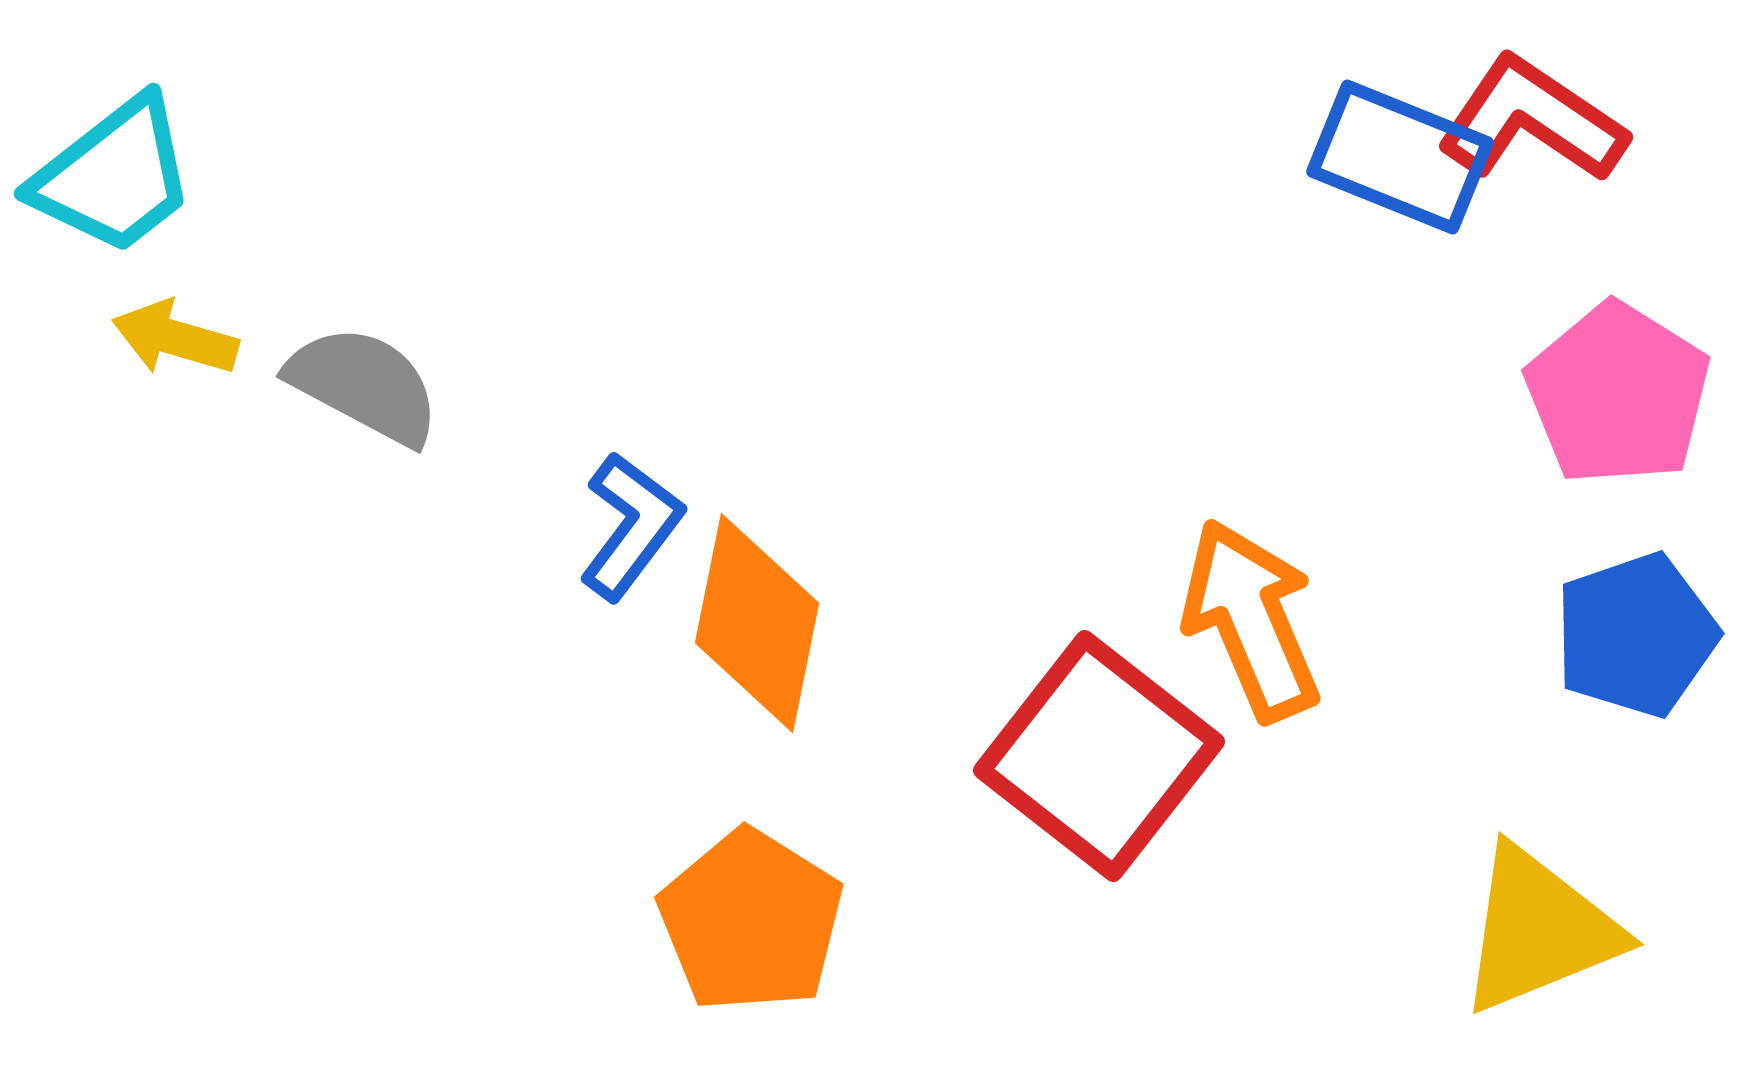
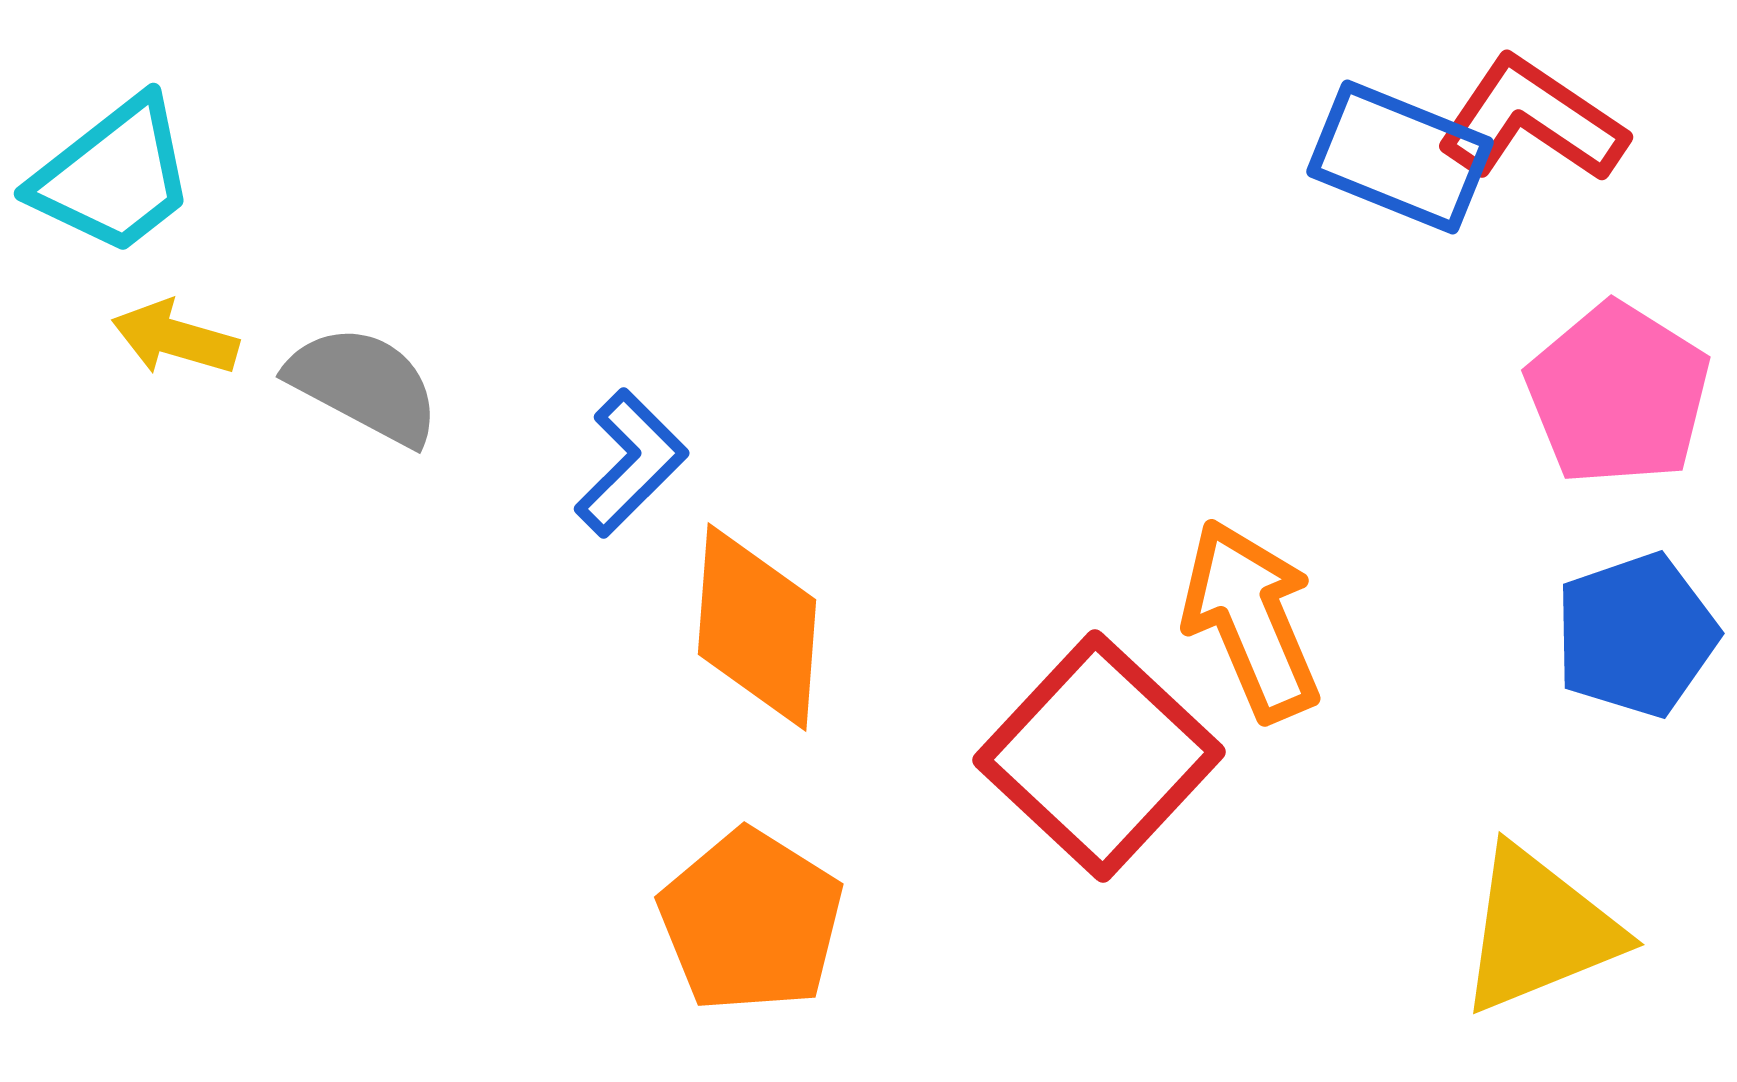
blue L-shape: moved 63 px up; rotated 8 degrees clockwise
orange diamond: moved 4 px down; rotated 7 degrees counterclockwise
red square: rotated 5 degrees clockwise
